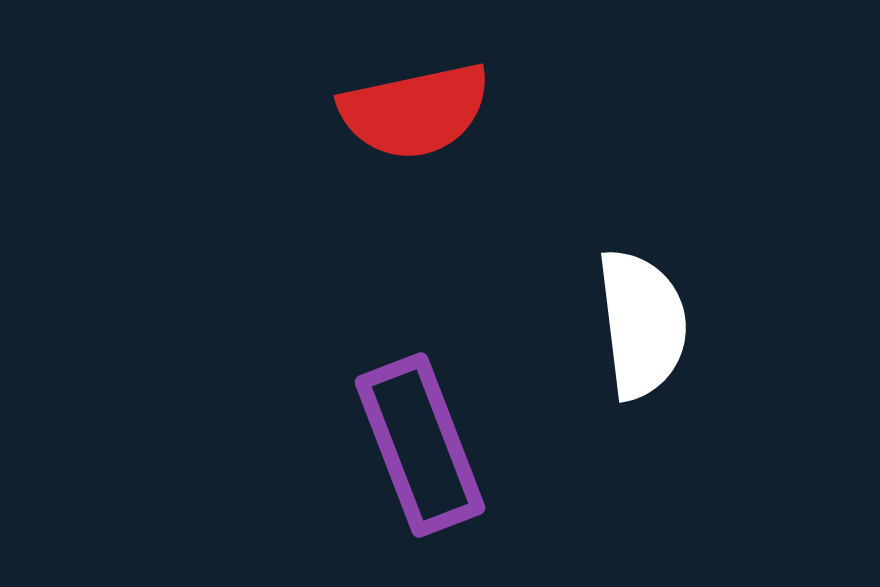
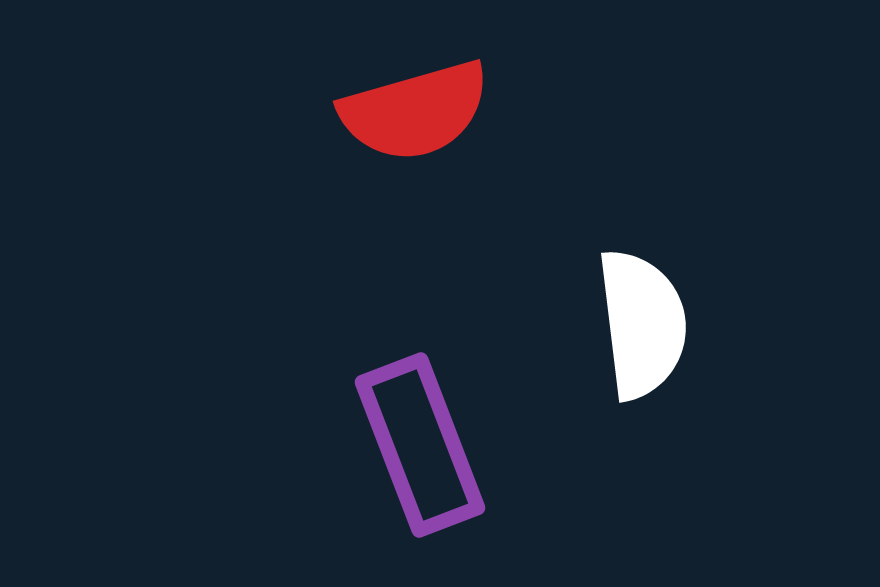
red semicircle: rotated 4 degrees counterclockwise
